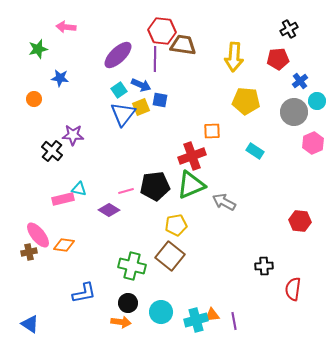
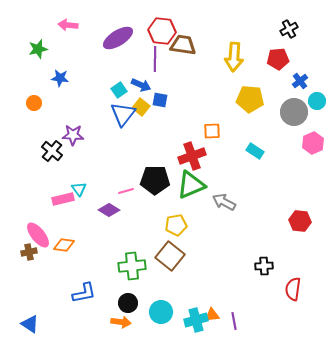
pink arrow at (66, 27): moved 2 px right, 2 px up
purple ellipse at (118, 55): moved 17 px up; rotated 12 degrees clockwise
orange circle at (34, 99): moved 4 px down
yellow pentagon at (246, 101): moved 4 px right, 2 px up
yellow square at (141, 107): rotated 30 degrees counterclockwise
black pentagon at (155, 186): moved 6 px up; rotated 8 degrees clockwise
cyan triangle at (79, 189): rotated 42 degrees clockwise
green cross at (132, 266): rotated 20 degrees counterclockwise
